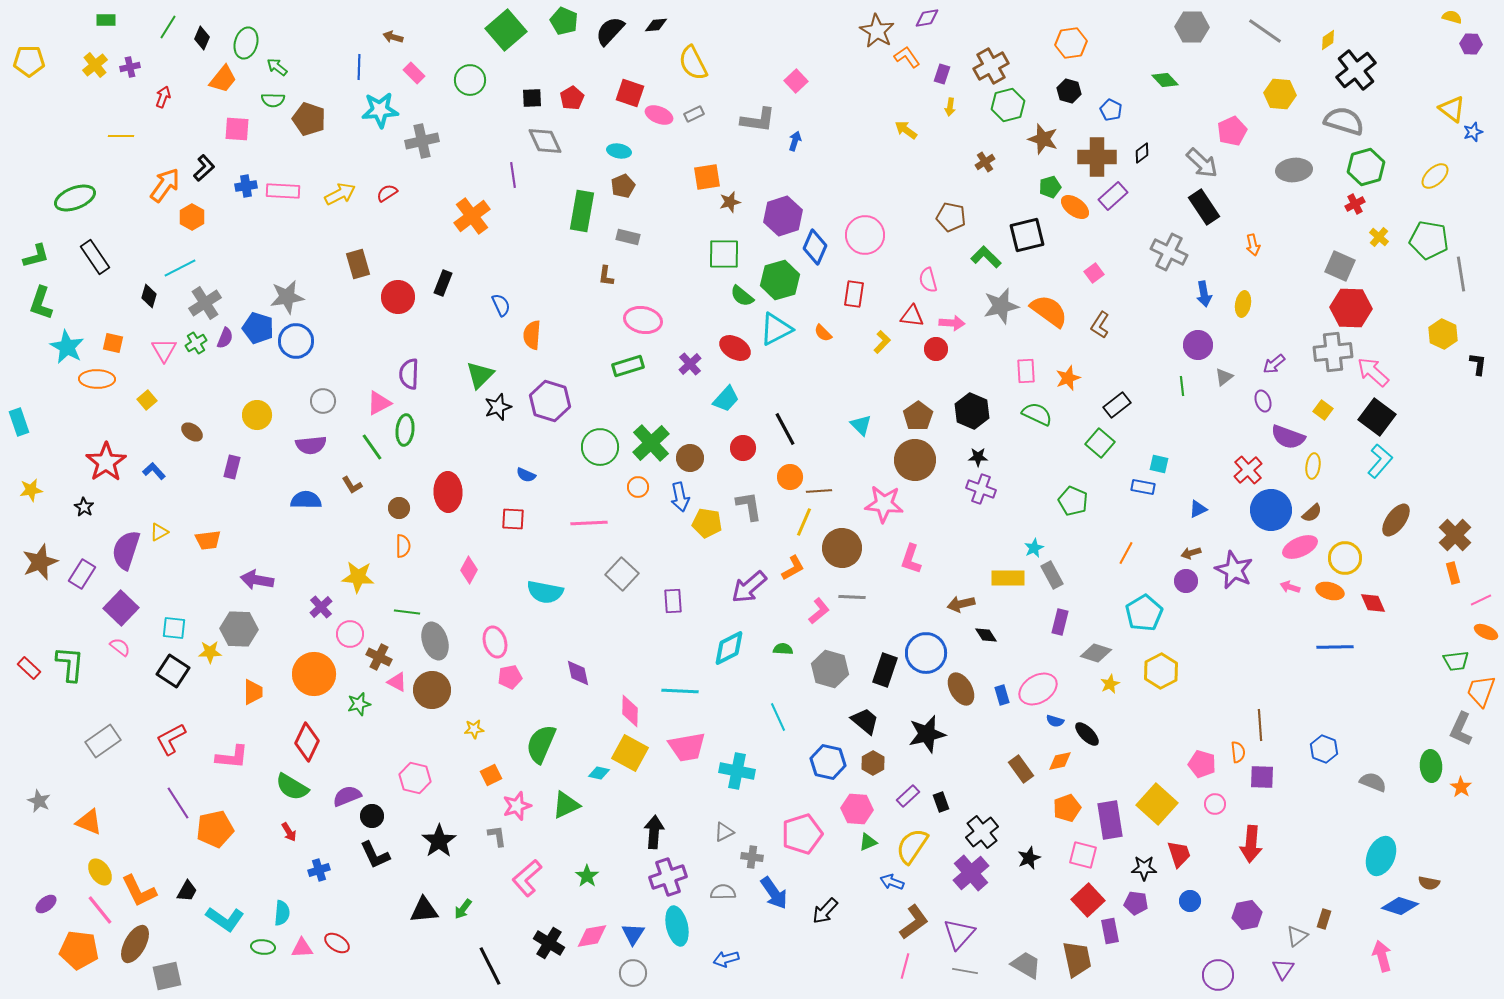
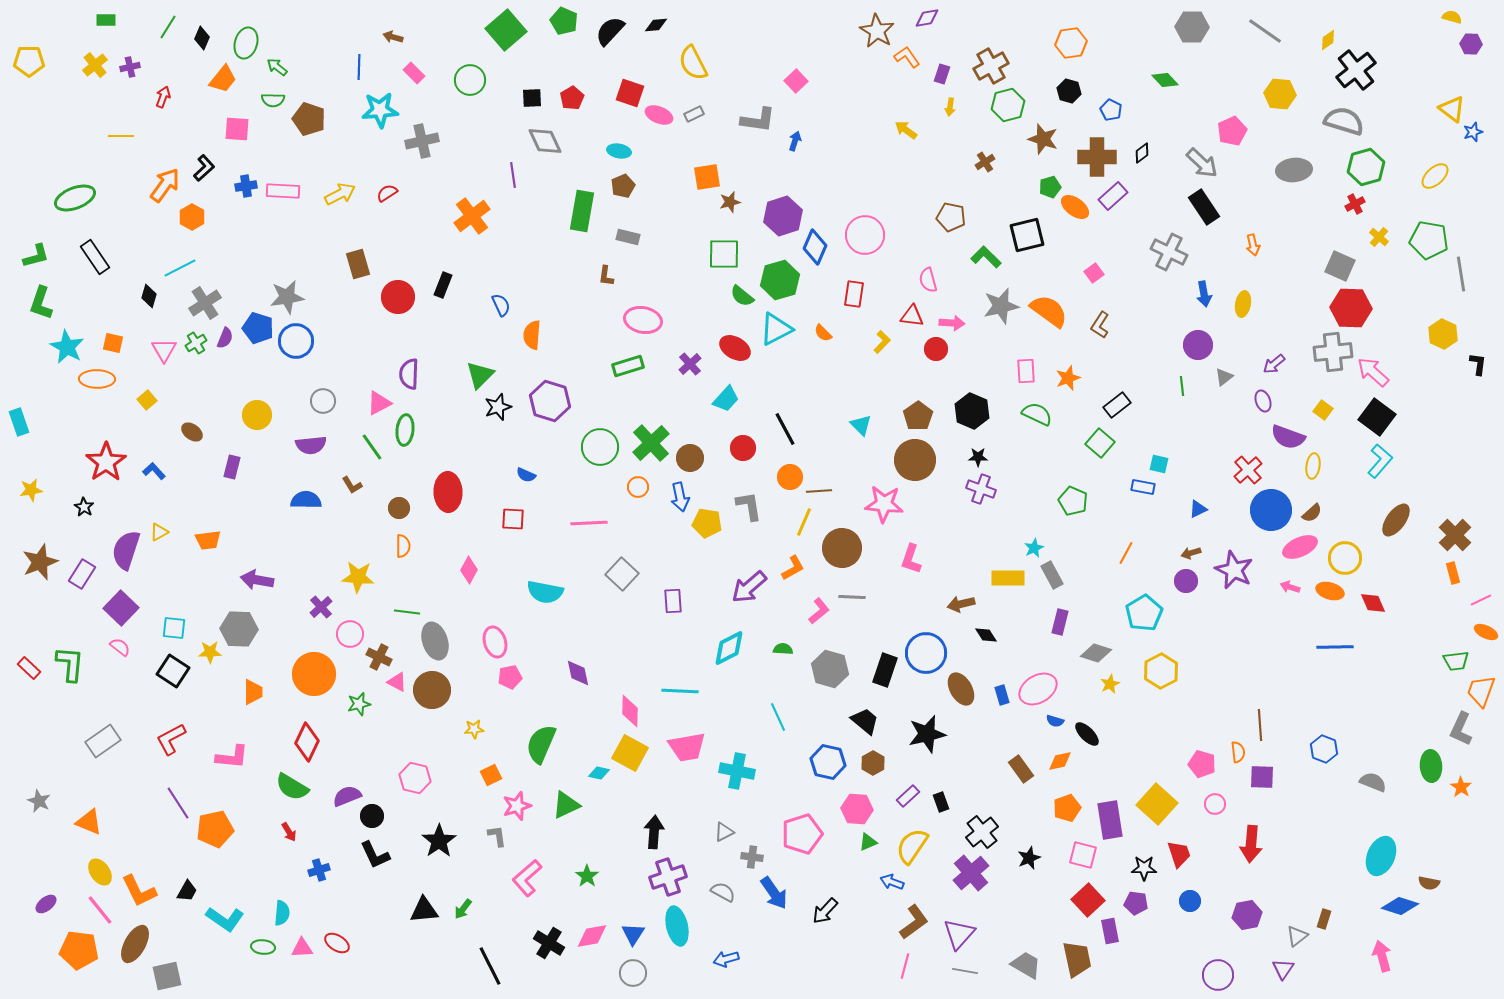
black rectangle at (443, 283): moved 2 px down
gray semicircle at (723, 892): rotated 30 degrees clockwise
